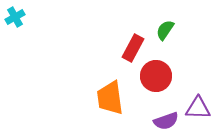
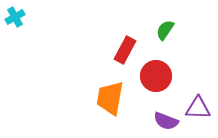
red rectangle: moved 8 px left, 2 px down
orange trapezoid: rotated 18 degrees clockwise
purple semicircle: rotated 40 degrees clockwise
